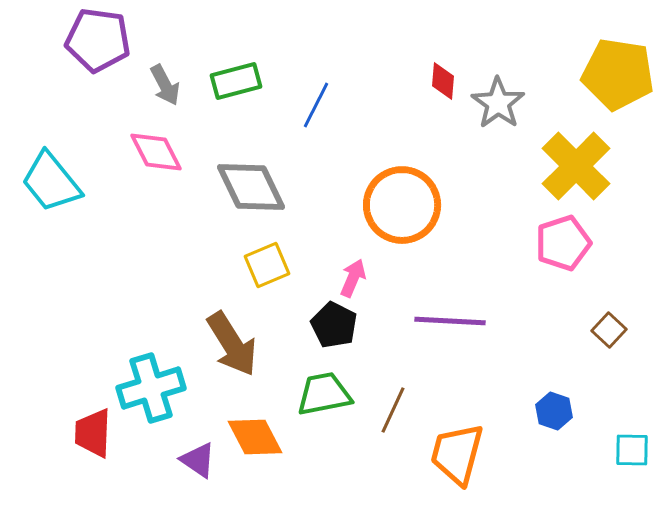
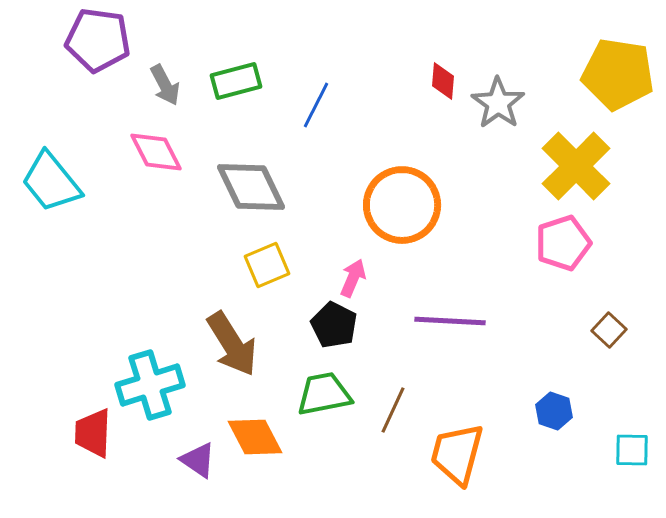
cyan cross: moved 1 px left, 3 px up
